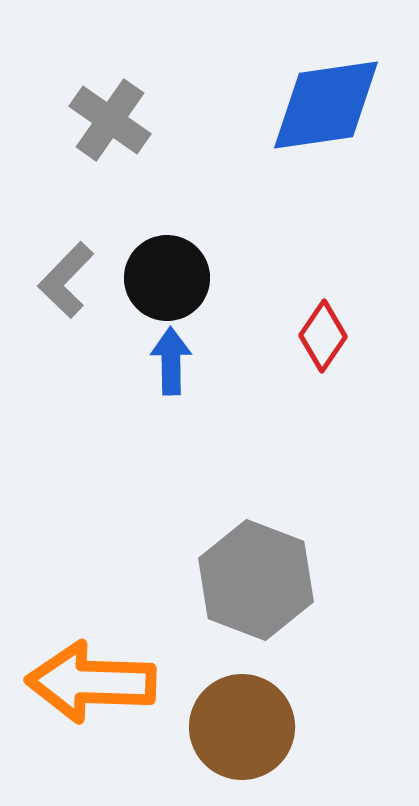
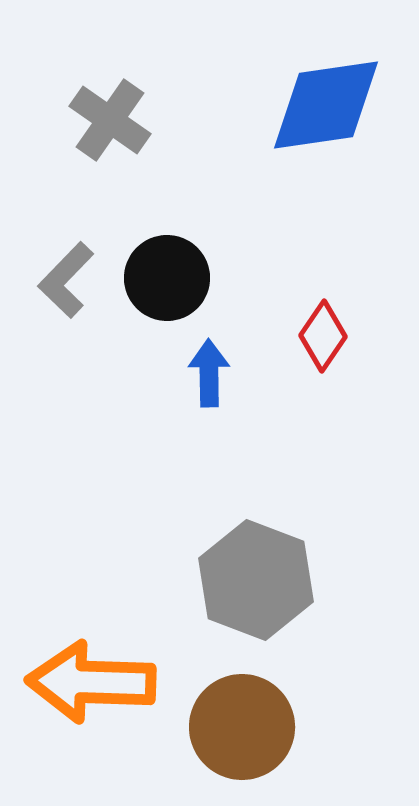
blue arrow: moved 38 px right, 12 px down
